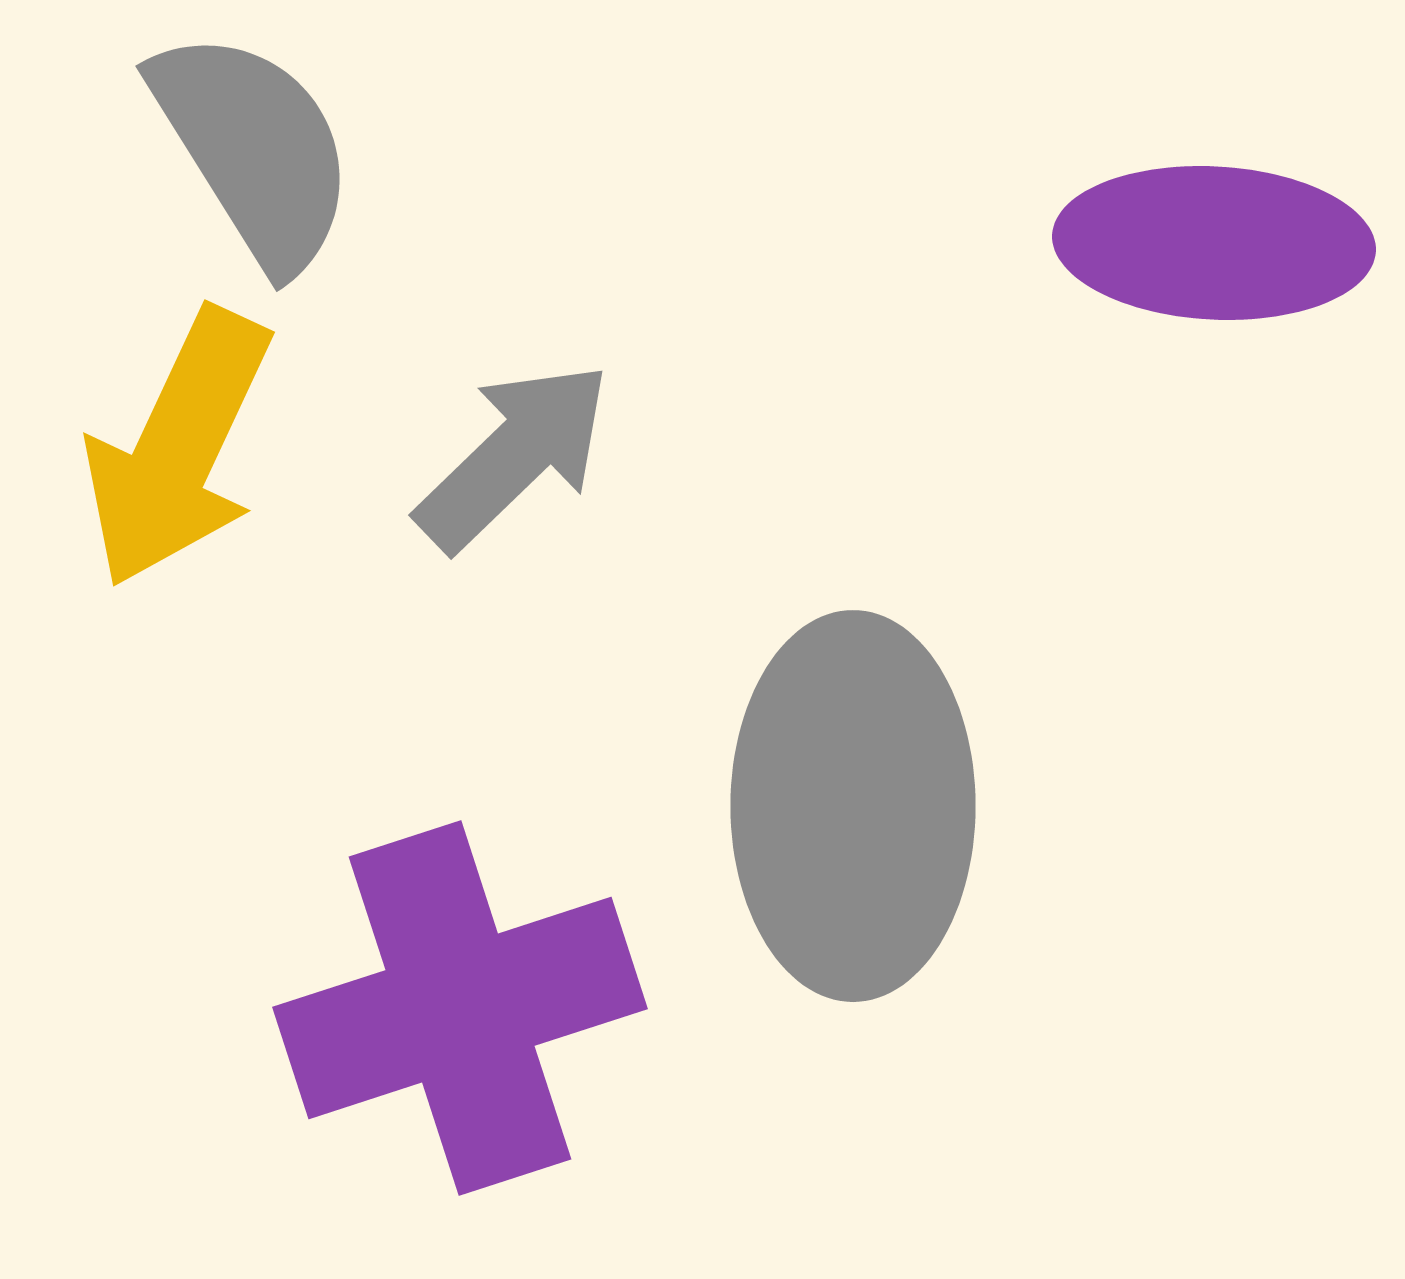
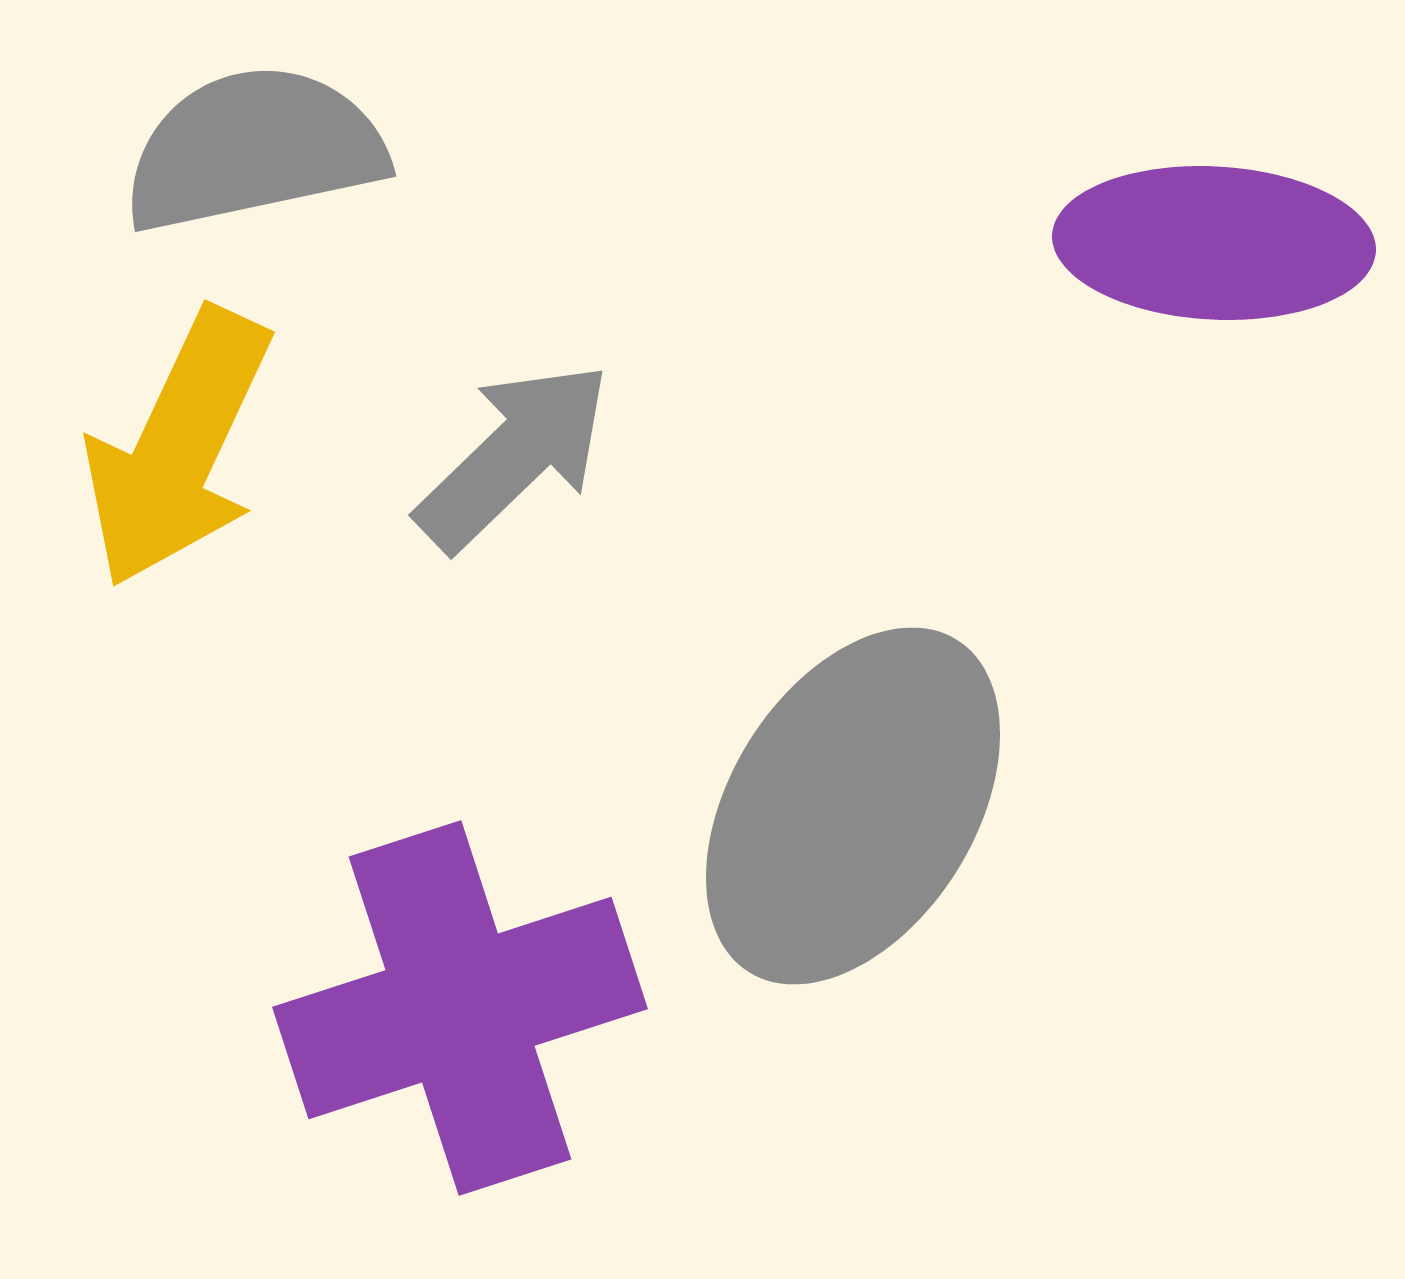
gray semicircle: rotated 70 degrees counterclockwise
gray ellipse: rotated 32 degrees clockwise
